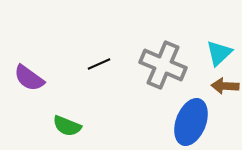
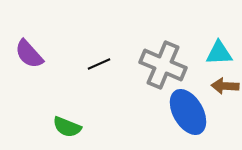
cyan triangle: rotated 40 degrees clockwise
purple semicircle: moved 24 px up; rotated 12 degrees clockwise
blue ellipse: moved 3 px left, 10 px up; rotated 51 degrees counterclockwise
green semicircle: moved 1 px down
